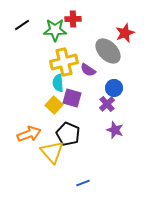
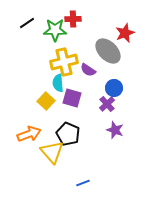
black line: moved 5 px right, 2 px up
yellow square: moved 8 px left, 4 px up
